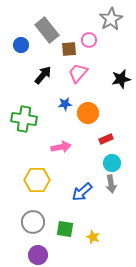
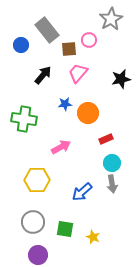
pink arrow: rotated 18 degrees counterclockwise
gray arrow: moved 1 px right
